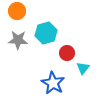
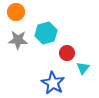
orange circle: moved 1 px left, 1 px down
